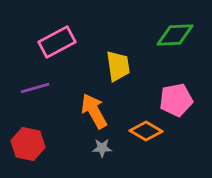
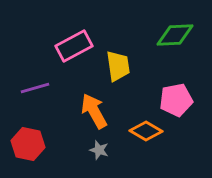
pink rectangle: moved 17 px right, 4 px down
gray star: moved 3 px left, 2 px down; rotated 18 degrees clockwise
